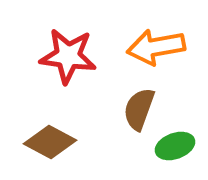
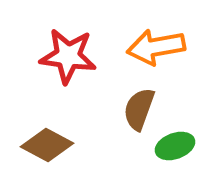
brown diamond: moved 3 px left, 3 px down
